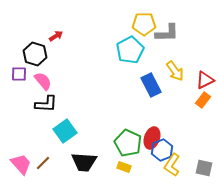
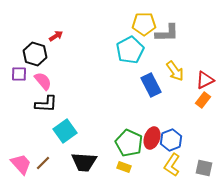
green pentagon: moved 1 px right
blue hexagon: moved 9 px right, 10 px up
